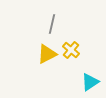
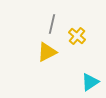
yellow cross: moved 6 px right, 14 px up
yellow triangle: moved 2 px up
